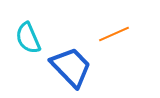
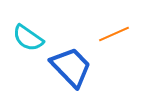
cyan semicircle: rotated 32 degrees counterclockwise
